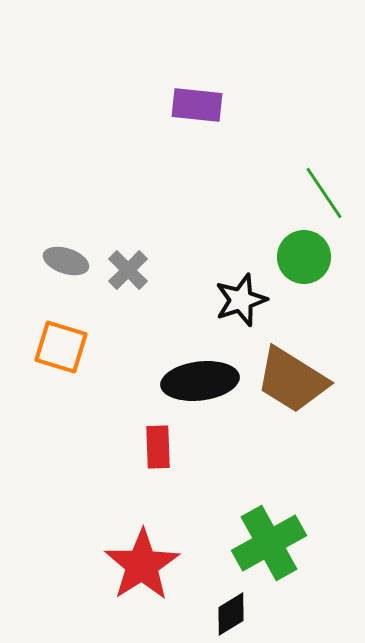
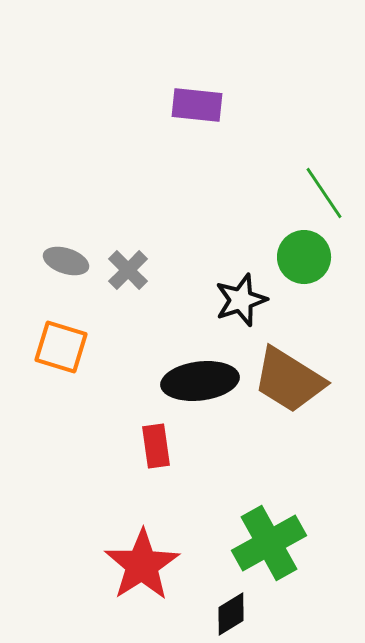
brown trapezoid: moved 3 px left
red rectangle: moved 2 px left, 1 px up; rotated 6 degrees counterclockwise
